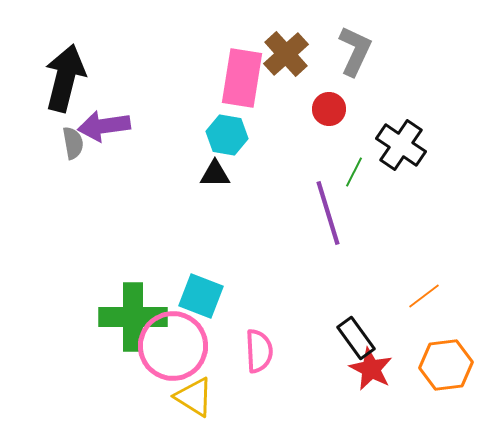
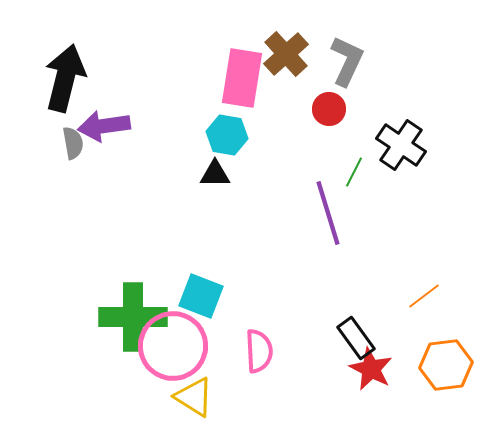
gray L-shape: moved 8 px left, 10 px down
